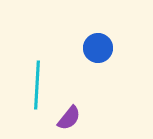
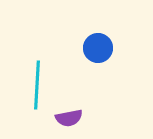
purple semicircle: rotated 40 degrees clockwise
